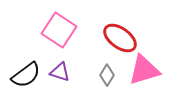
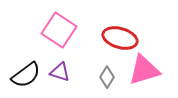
red ellipse: rotated 20 degrees counterclockwise
gray diamond: moved 2 px down
